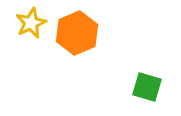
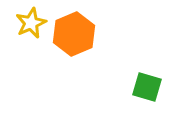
orange hexagon: moved 3 px left, 1 px down
